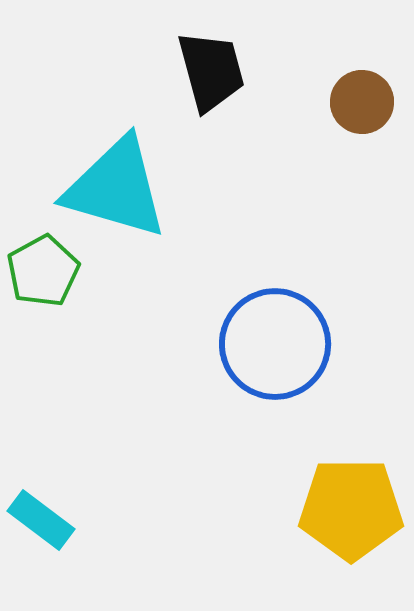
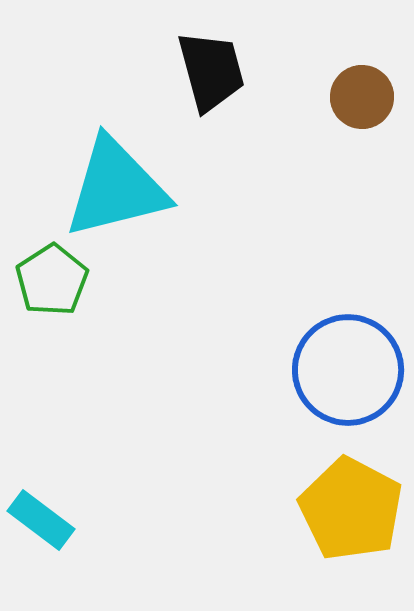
brown circle: moved 5 px up
cyan triangle: rotated 30 degrees counterclockwise
green pentagon: moved 9 px right, 9 px down; rotated 4 degrees counterclockwise
blue circle: moved 73 px right, 26 px down
yellow pentagon: rotated 28 degrees clockwise
